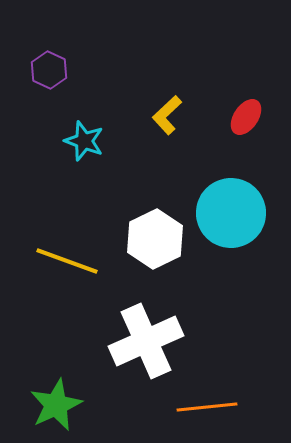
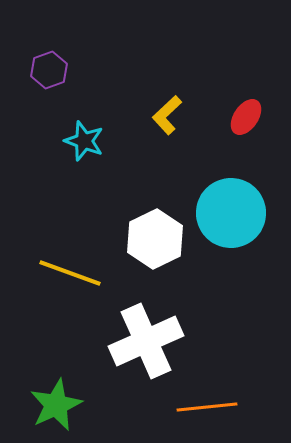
purple hexagon: rotated 15 degrees clockwise
yellow line: moved 3 px right, 12 px down
